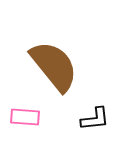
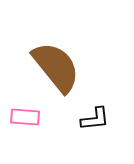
brown semicircle: moved 2 px right, 1 px down
